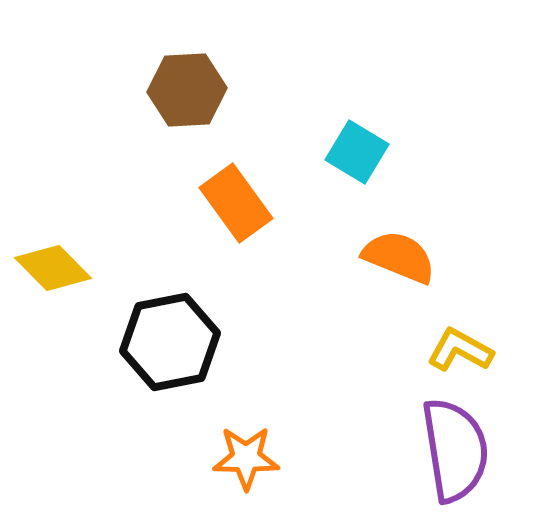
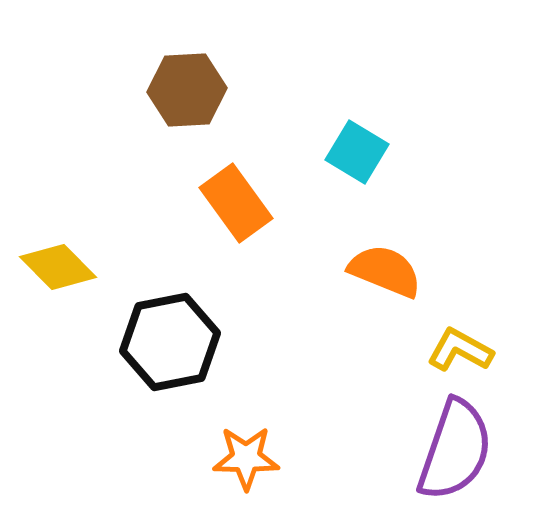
orange semicircle: moved 14 px left, 14 px down
yellow diamond: moved 5 px right, 1 px up
purple semicircle: rotated 28 degrees clockwise
